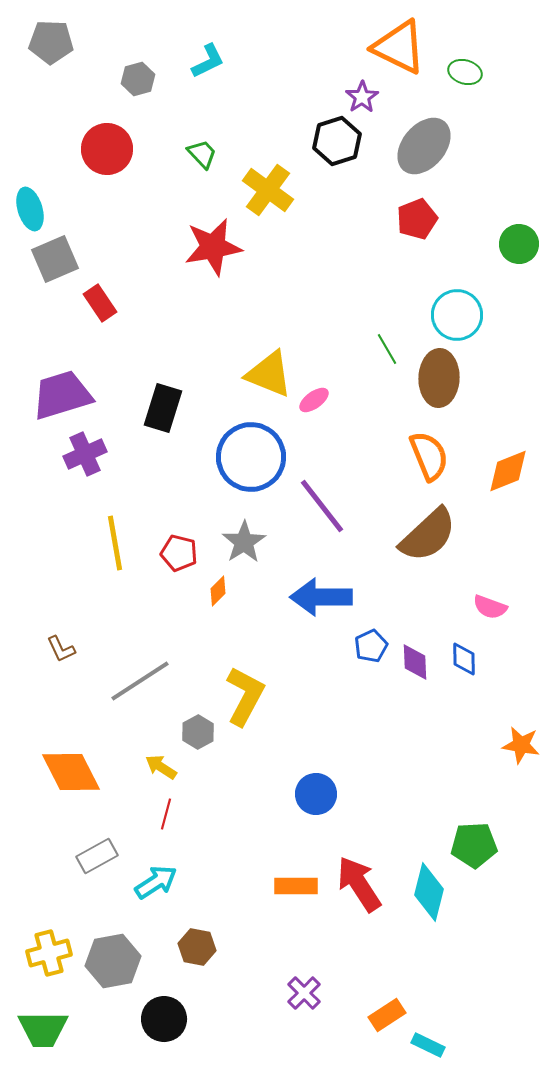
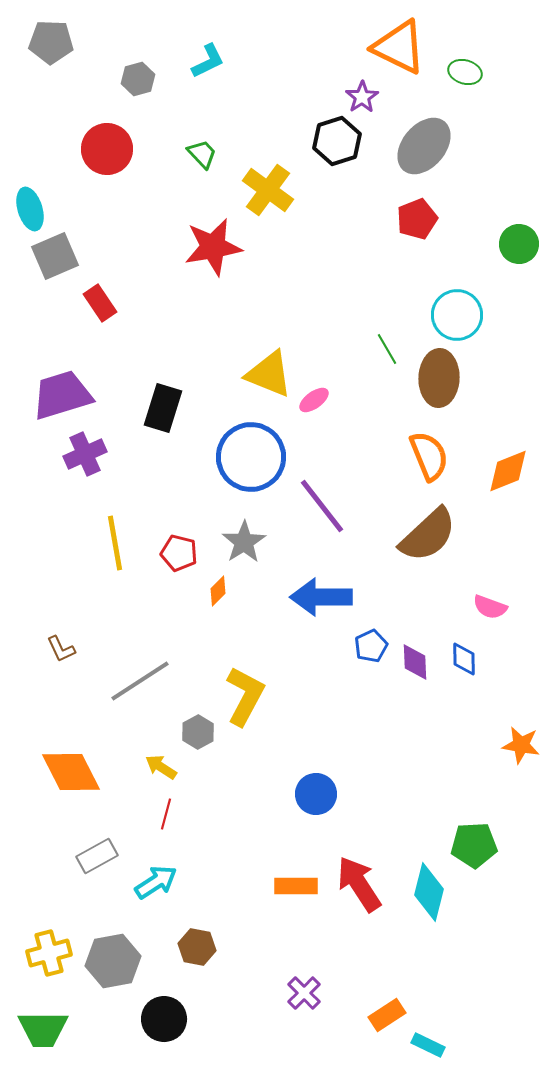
gray square at (55, 259): moved 3 px up
